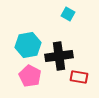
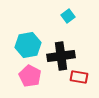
cyan square: moved 2 px down; rotated 24 degrees clockwise
black cross: moved 2 px right
